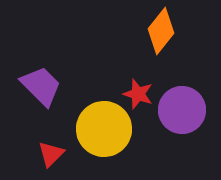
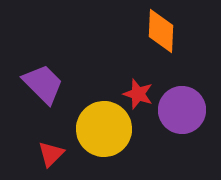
orange diamond: rotated 36 degrees counterclockwise
purple trapezoid: moved 2 px right, 2 px up
